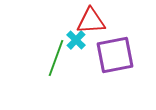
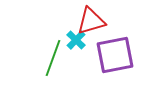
red triangle: rotated 12 degrees counterclockwise
green line: moved 3 px left
